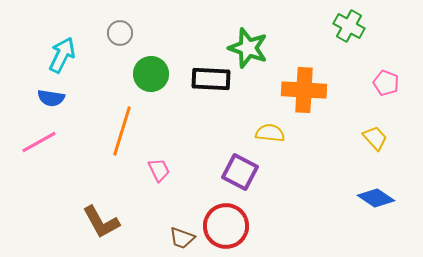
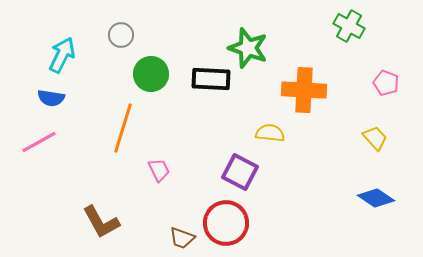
gray circle: moved 1 px right, 2 px down
orange line: moved 1 px right, 3 px up
red circle: moved 3 px up
